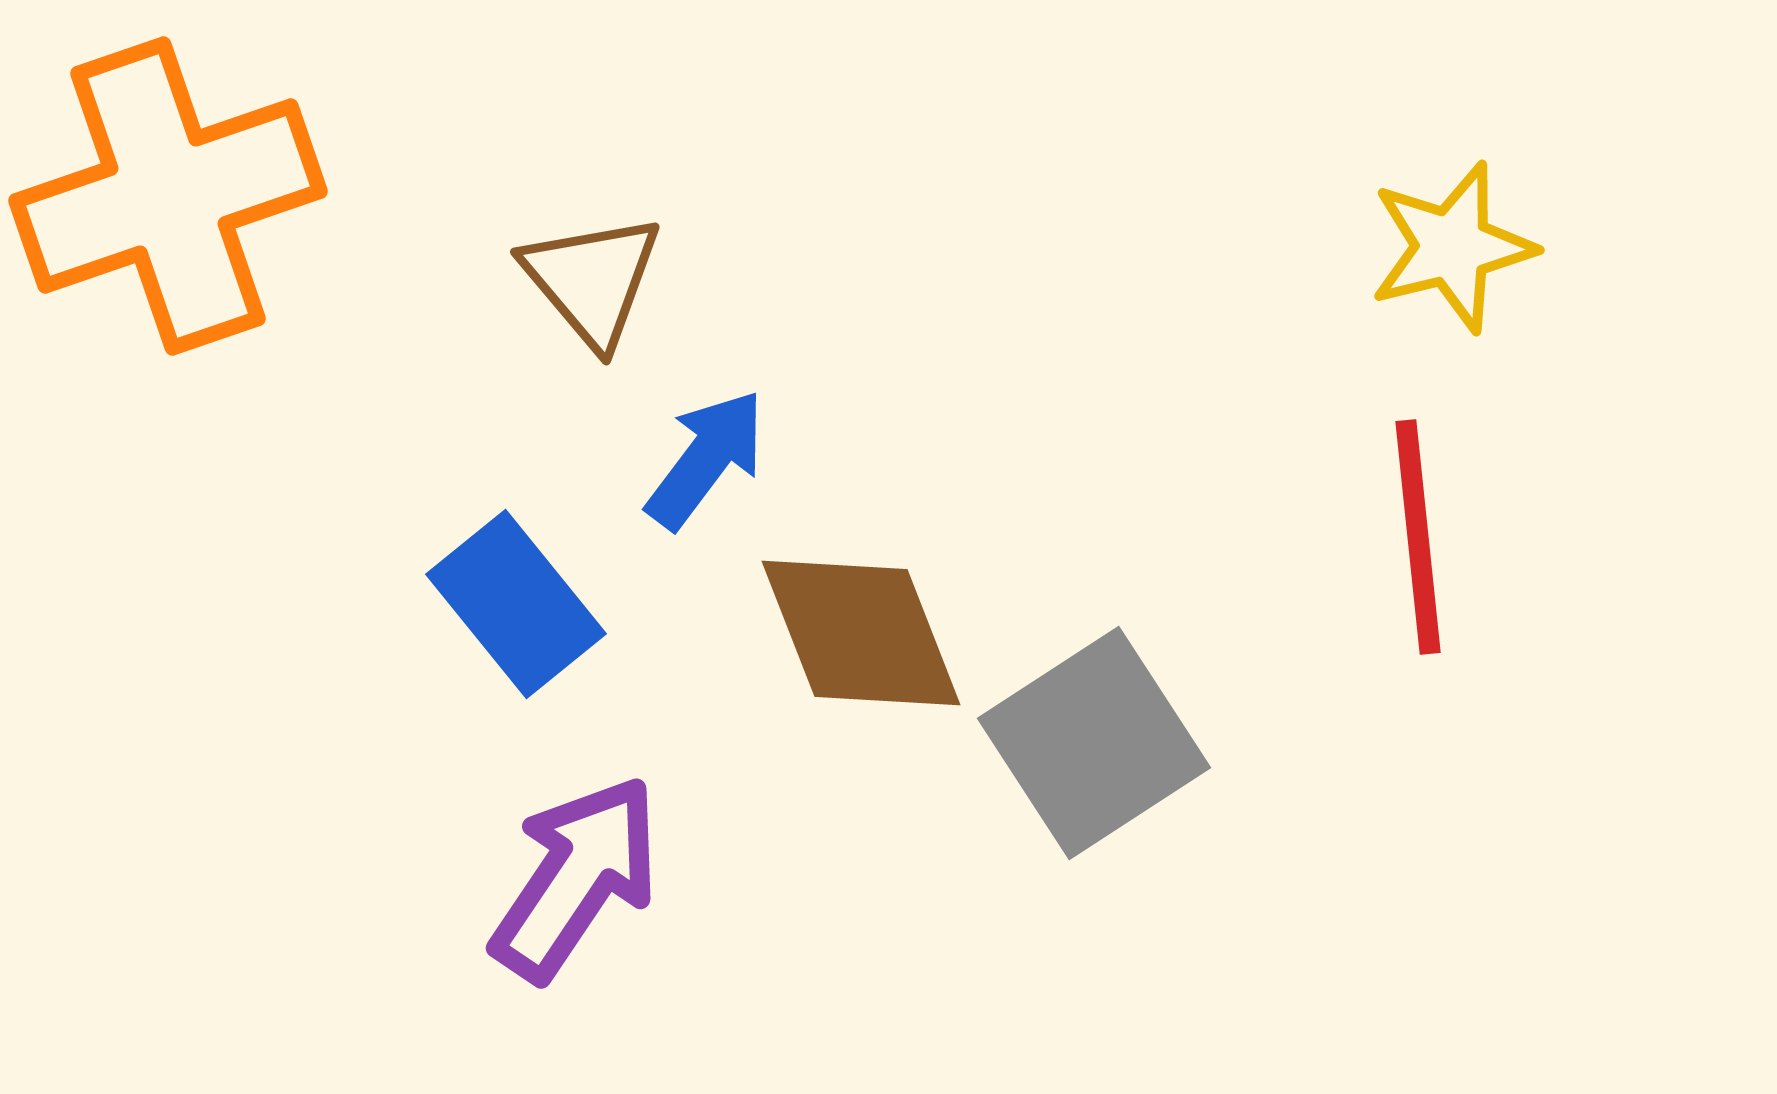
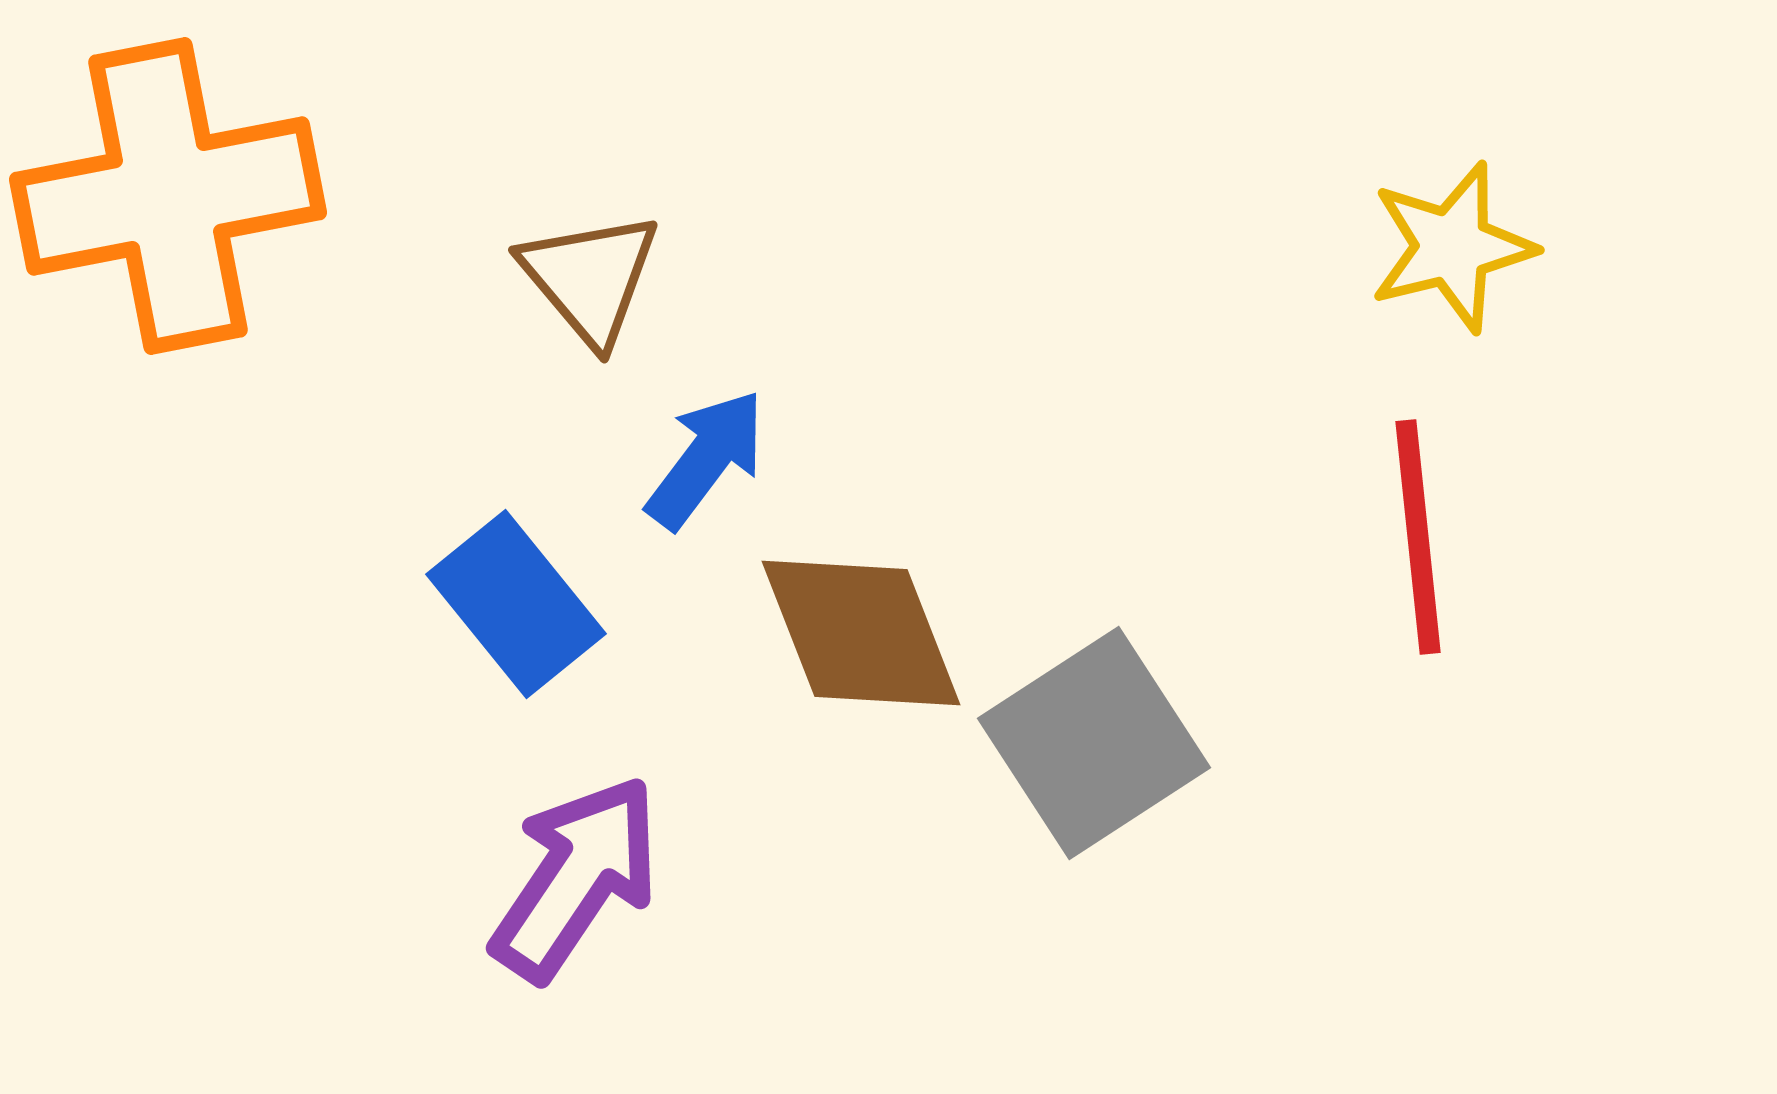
orange cross: rotated 8 degrees clockwise
brown triangle: moved 2 px left, 2 px up
